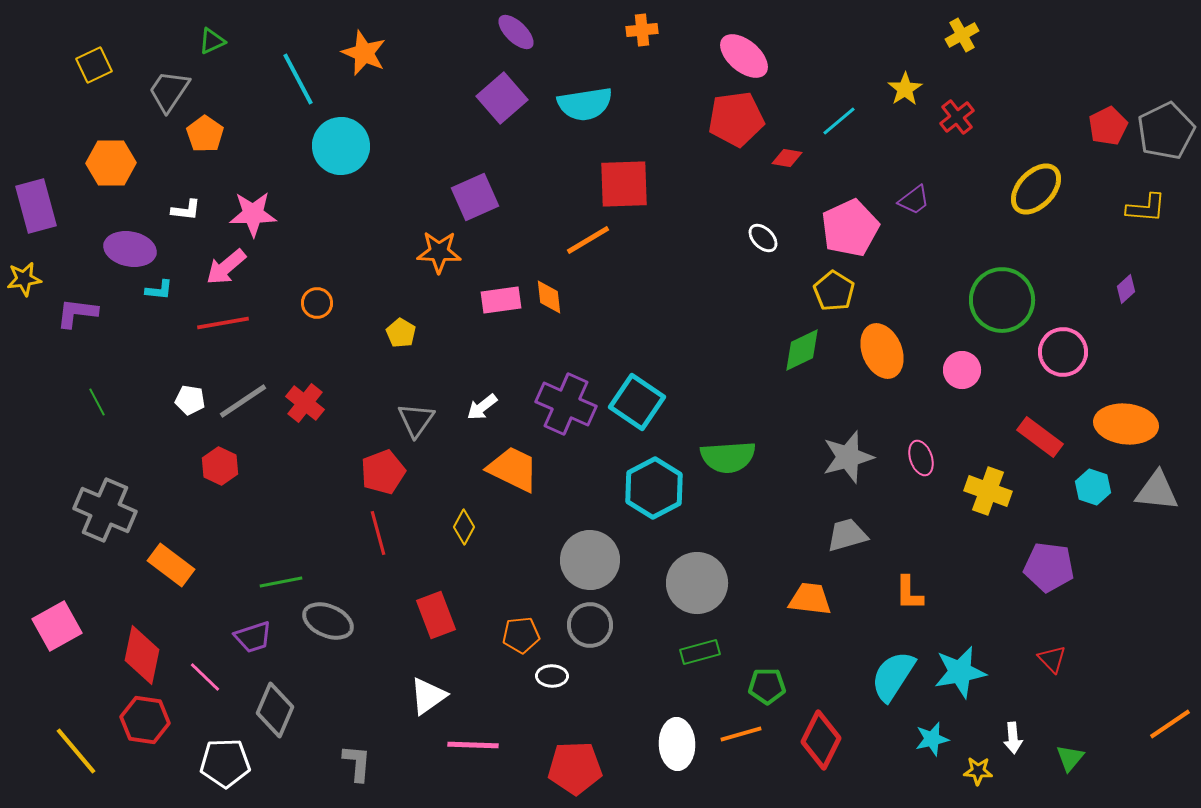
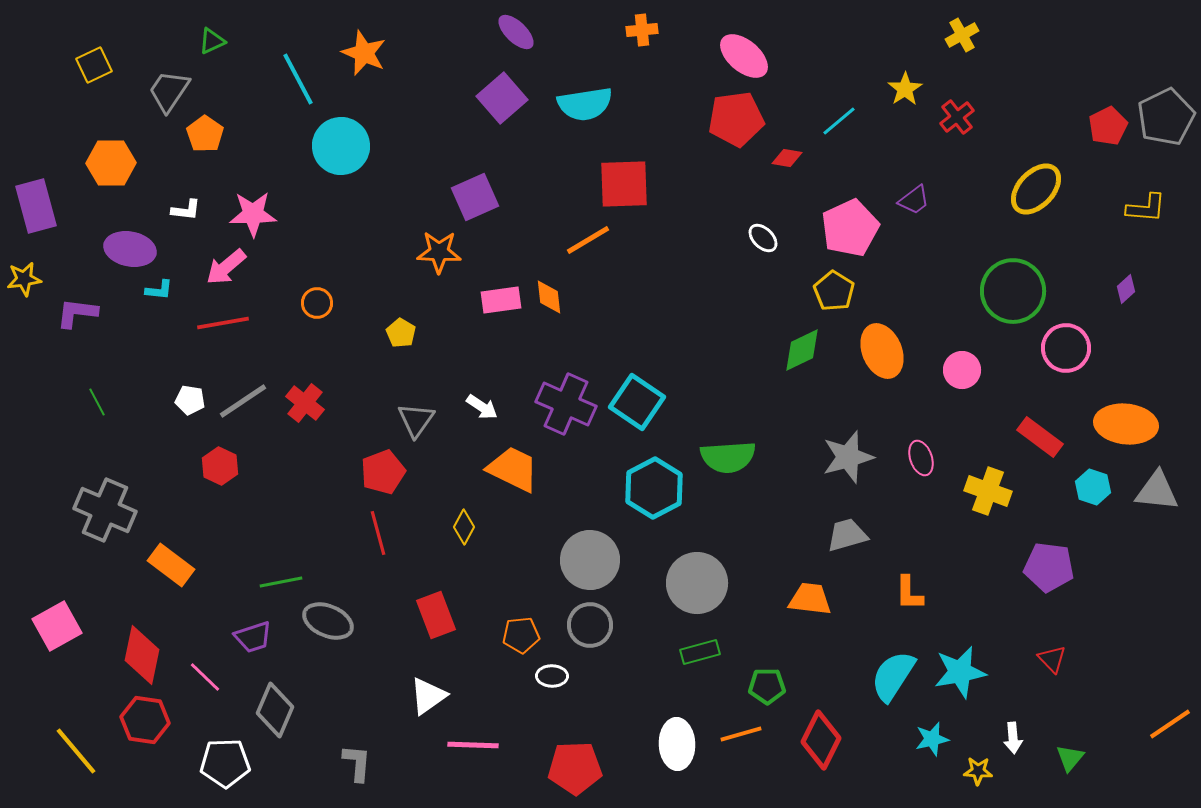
gray pentagon at (1166, 131): moved 14 px up
green circle at (1002, 300): moved 11 px right, 9 px up
pink circle at (1063, 352): moved 3 px right, 4 px up
white arrow at (482, 407): rotated 108 degrees counterclockwise
